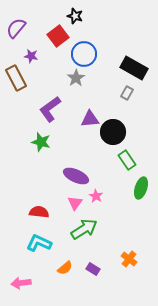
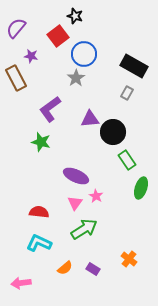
black rectangle: moved 2 px up
